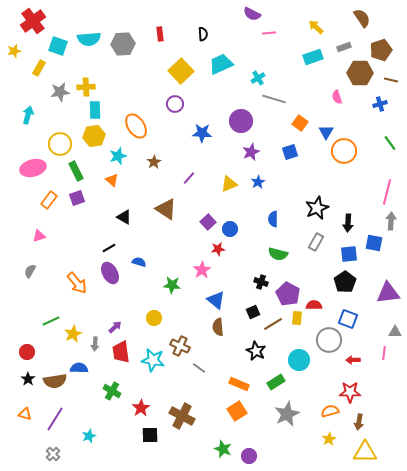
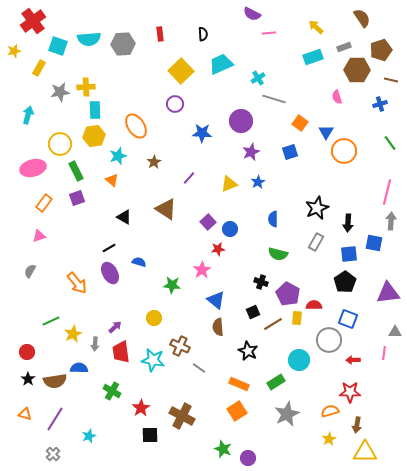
brown hexagon at (360, 73): moved 3 px left, 3 px up
orange rectangle at (49, 200): moved 5 px left, 3 px down
black star at (256, 351): moved 8 px left
brown arrow at (359, 422): moved 2 px left, 3 px down
purple circle at (249, 456): moved 1 px left, 2 px down
